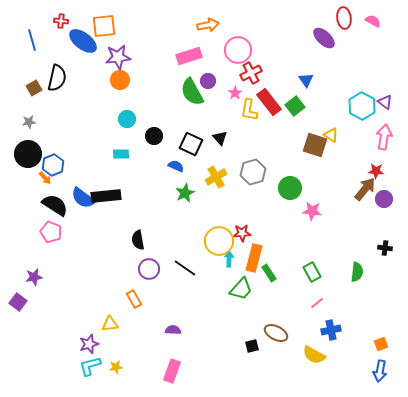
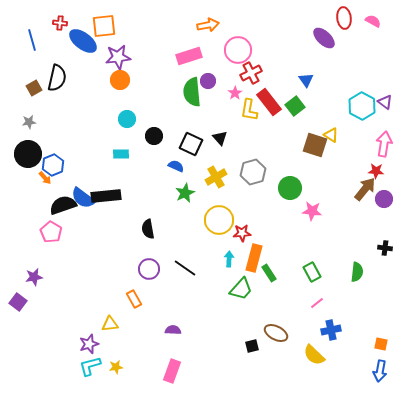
red cross at (61, 21): moved 1 px left, 2 px down
green semicircle at (192, 92): rotated 24 degrees clockwise
pink arrow at (384, 137): moved 7 px down
black semicircle at (55, 205): moved 8 px right; rotated 52 degrees counterclockwise
pink pentagon at (51, 232): rotated 10 degrees clockwise
black semicircle at (138, 240): moved 10 px right, 11 px up
yellow circle at (219, 241): moved 21 px up
orange square at (381, 344): rotated 32 degrees clockwise
yellow semicircle at (314, 355): rotated 15 degrees clockwise
